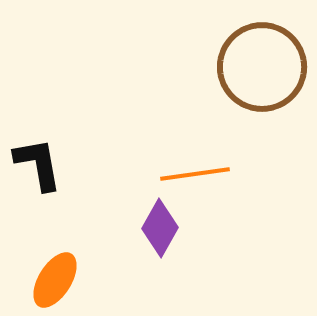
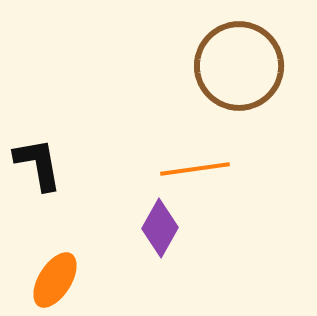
brown circle: moved 23 px left, 1 px up
orange line: moved 5 px up
